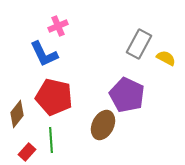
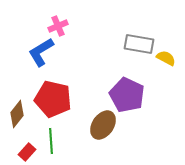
gray rectangle: rotated 72 degrees clockwise
blue L-shape: moved 3 px left, 2 px up; rotated 84 degrees clockwise
red pentagon: moved 1 px left, 2 px down
brown ellipse: rotated 8 degrees clockwise
green line: moved 1 px down
